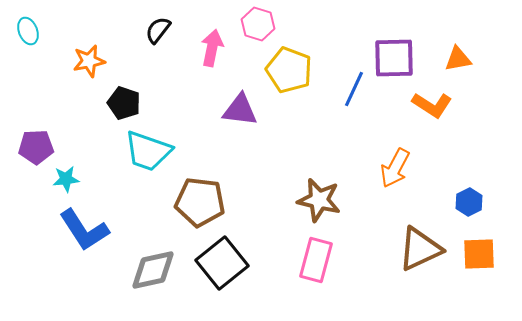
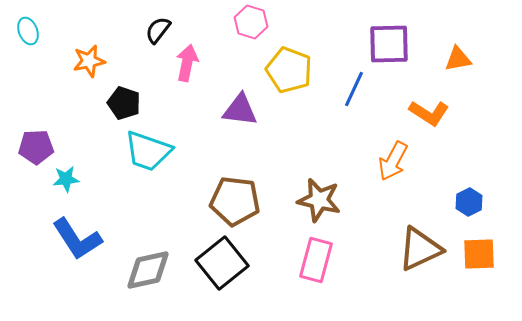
pink hexagon: moved 7 px left, 2 px up
pink arrow: moved 25 px left, 15 px down
purple square: moved 5 px left, 14 px up
orange L-shape: moved 3 px left, 8 px down
orange arrow: moved 2 px left, 7 px up
brown pentagon: moved 35 px right, 1 px up
blue L-shape: moved 7 px left, 9 px down
gray diamond: moved 5 px left
